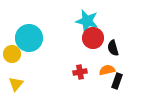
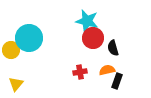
yellow circle: moved 1 px left, 4 px up
